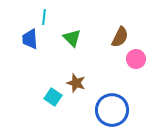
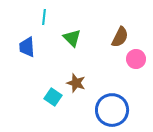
blue trapezoid: moved 3 px left, 8 px down
